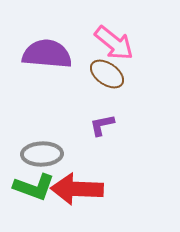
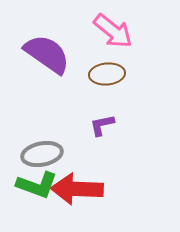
pink arrow: moved 1 px left, 12 px up
purple semicircle: rotated 30 degrees clockwise
brown ellipse: rotated 40 degrees counterclockwise
gray ellipse: rotated 9 degrees counterclockwise
green L-shape: moved 3 px right, 2 px up
